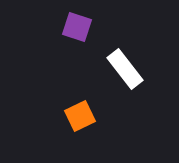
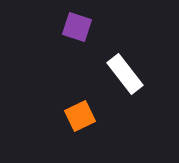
white rectangle: moved 5 px down
